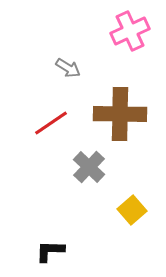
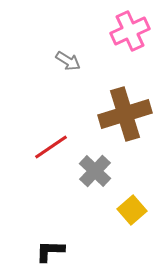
gray arrow: moved 7 px up
brown cross: moved 5 px right; rotated 18 degrees counterclockwise
red line: moved 24 px down
gray cross: moved 6 px right, 4 px down
